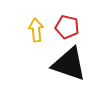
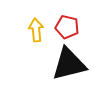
black triangle: rotated 33 degrees counterclockwise
